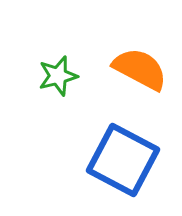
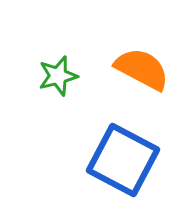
orange semicircle: moved 2 px right
